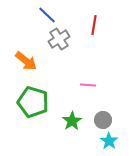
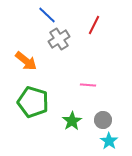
red line: rotated 18 degrees clockwise
